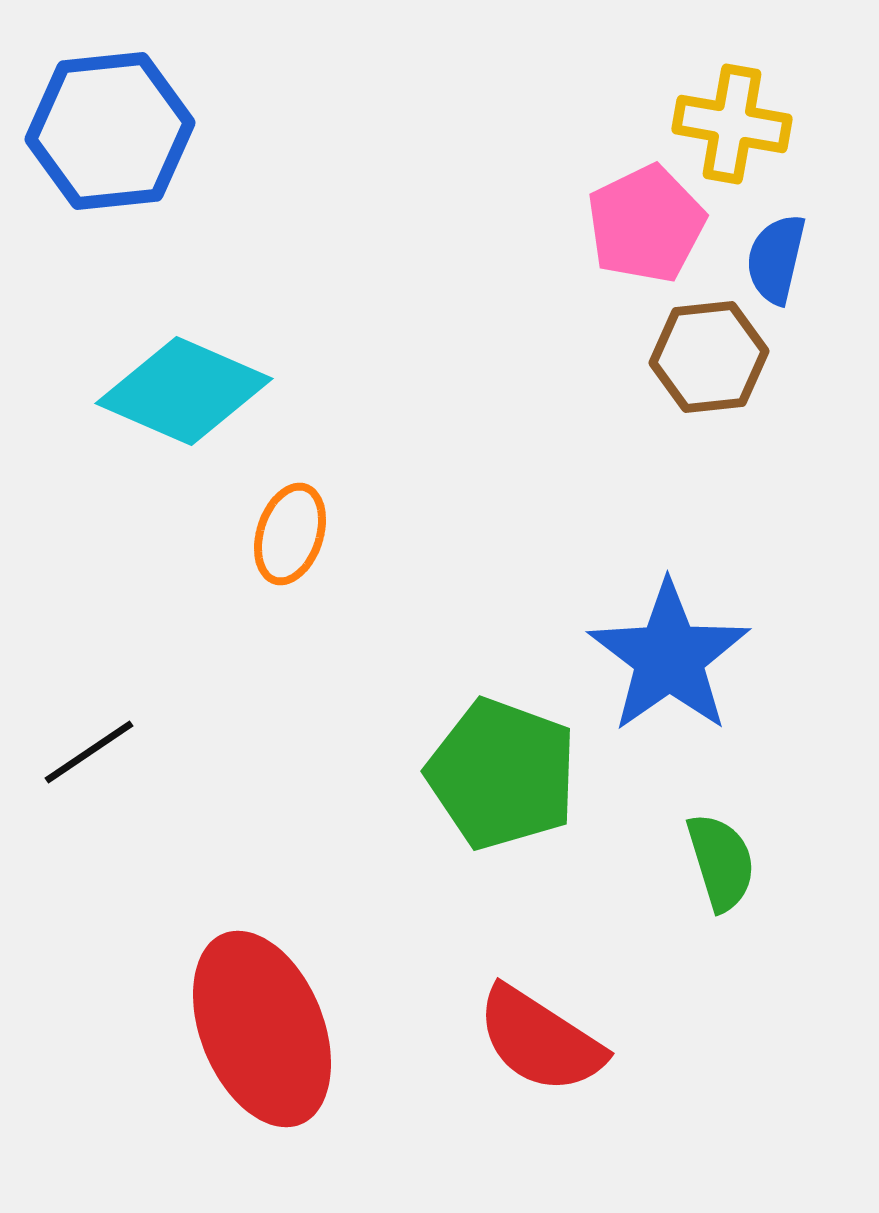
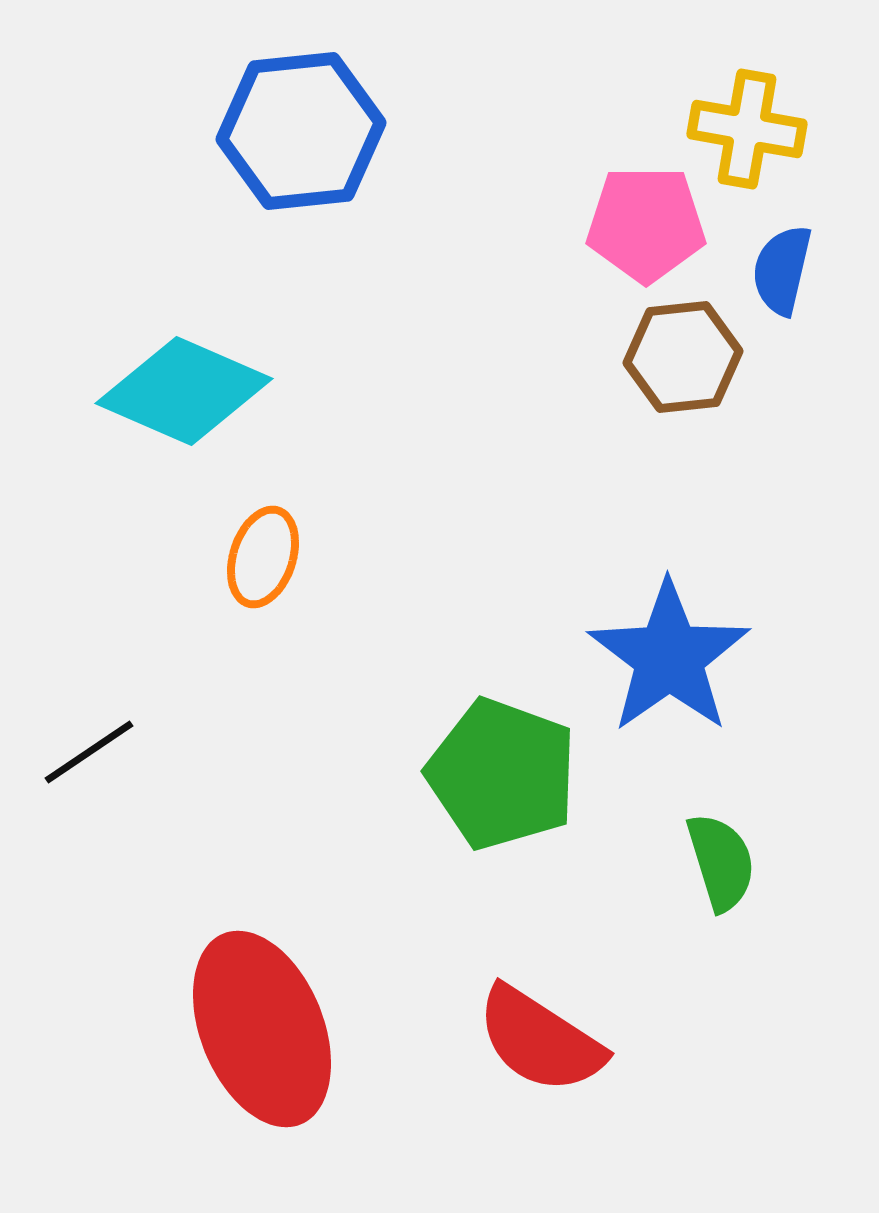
yellow cross: moved 15 px right, 5 px down
blue hexagon: moved 191 px right
pink pentagon: rotated 26 degrees clockwise
blue semicircle: moved 6 px right, 11 px down
brown hexagon: moved 26 px left
orange ellipse: moved 27 px left, 23 px down
